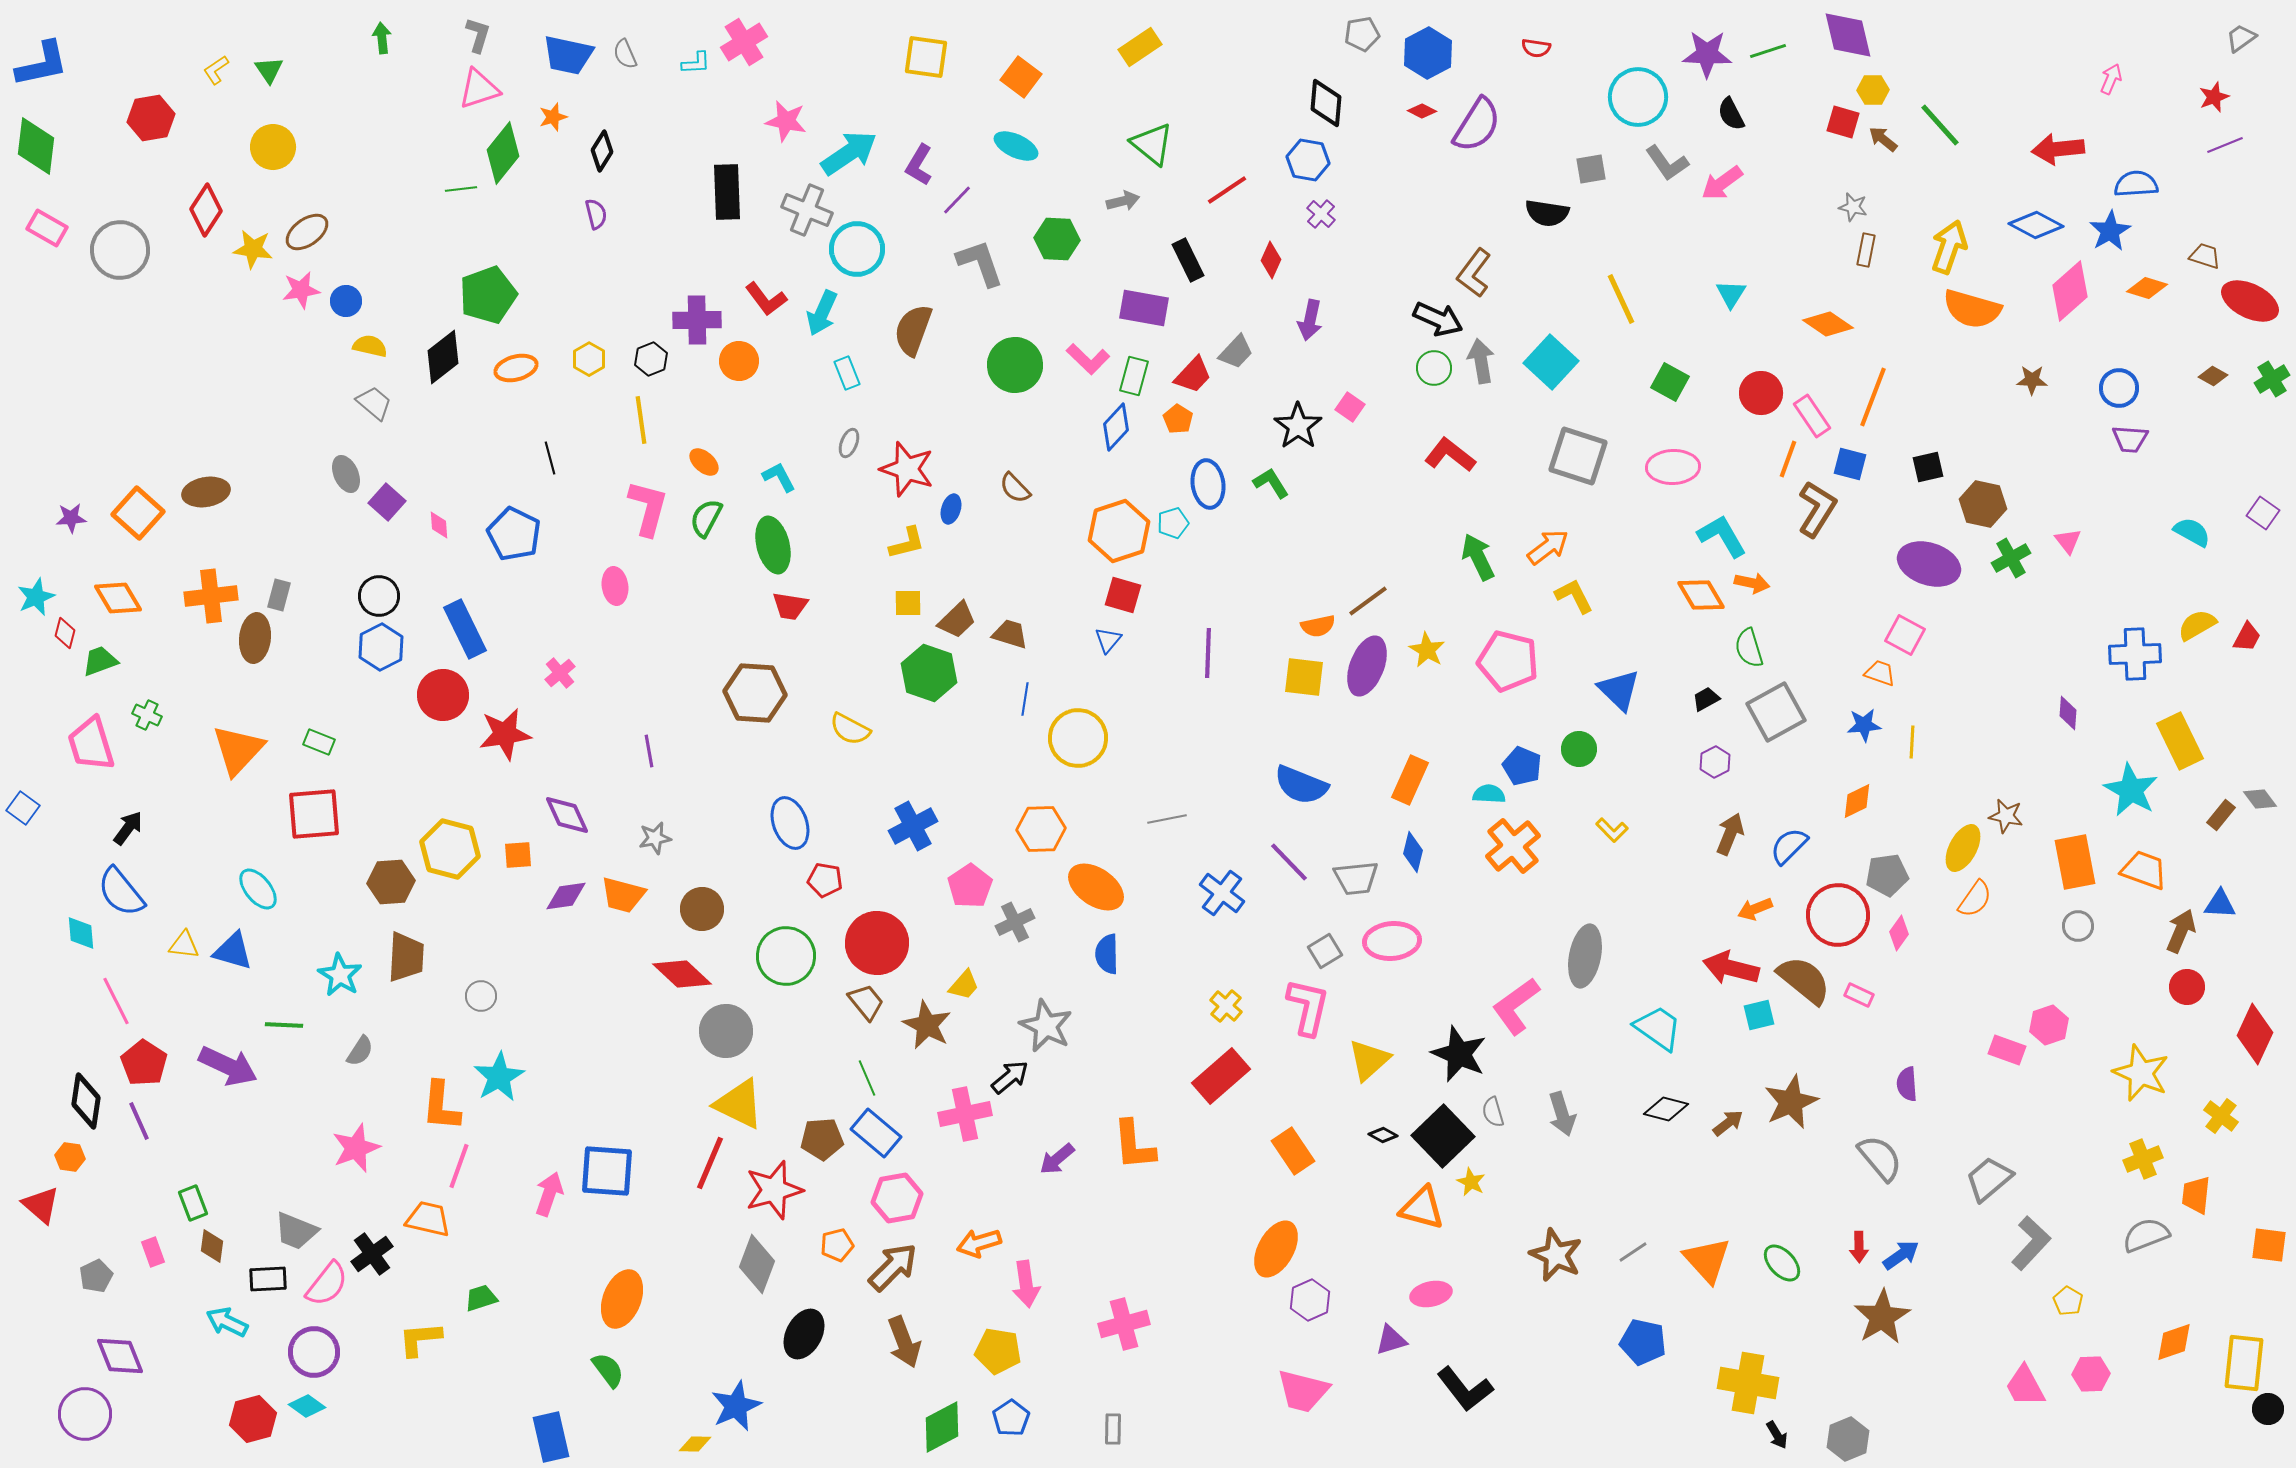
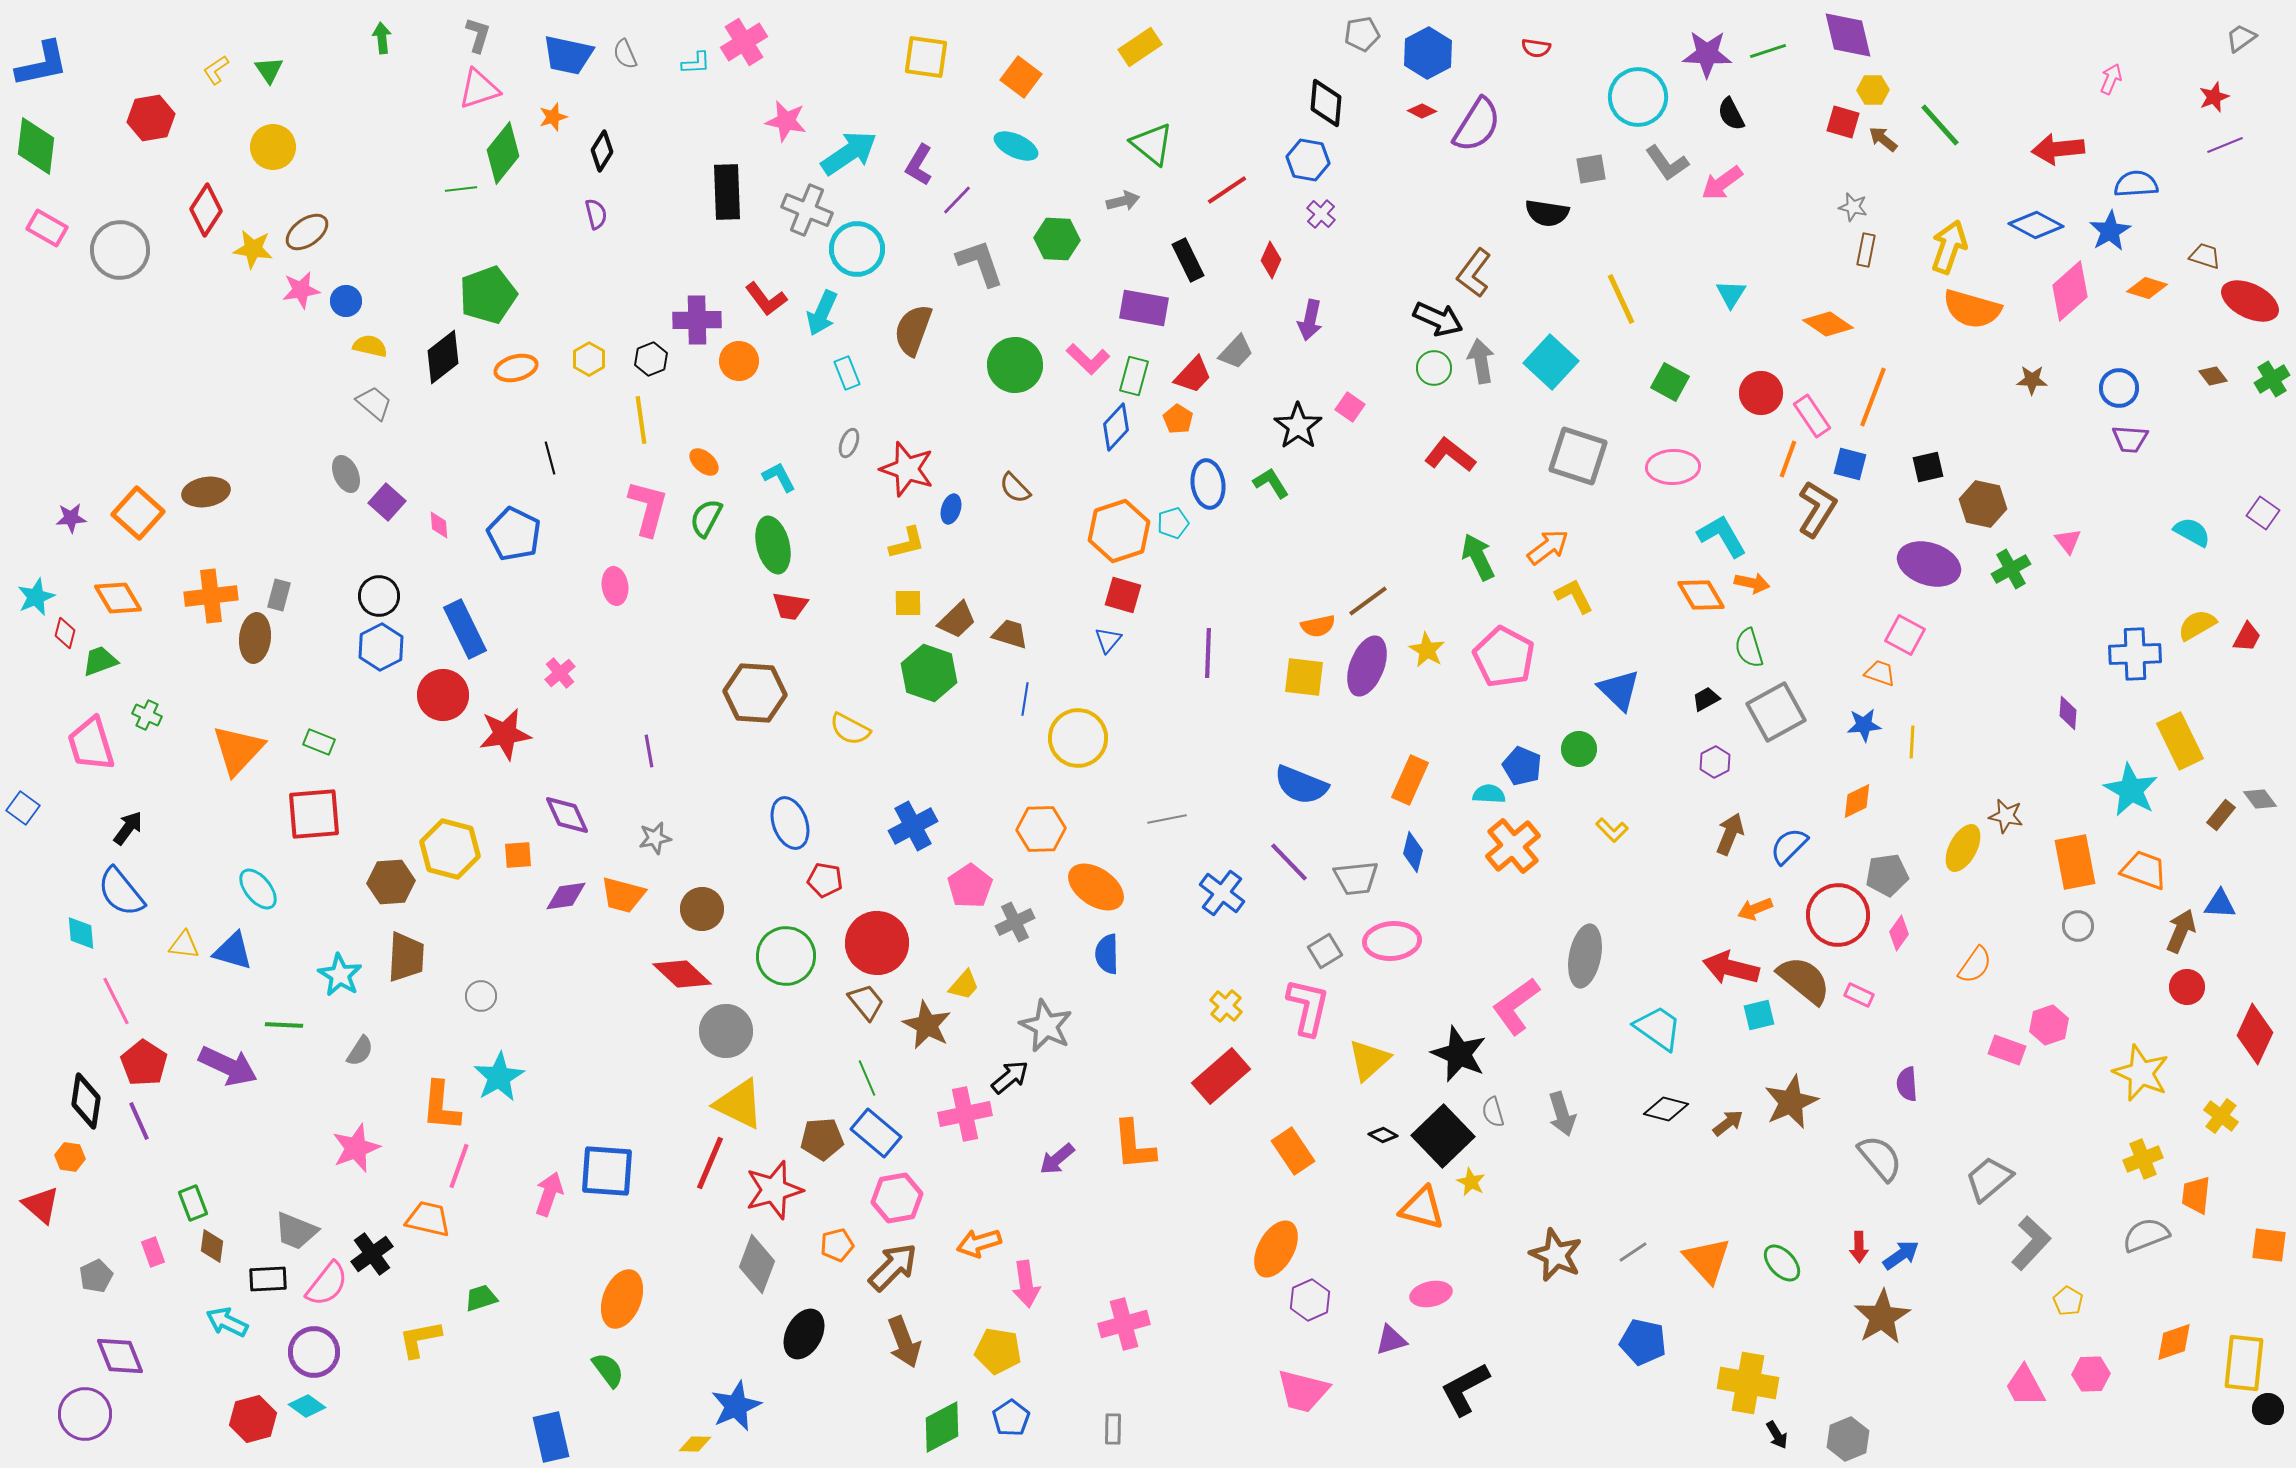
brown diamond at (2213, 376): rotated 24 degrees clockwise
green cross at (2011, 558): moved 11 px down
pink pentagon at (1508, 661): moved 4 px left, 4 px up; rotated 14 degrees clockwise
orange semicircle at (1975, 899): moved 66 px down
yellow L-shape at (420, 1339): rotated 6 degrees counterclockwise
black L-shape at (1465, 1389): rotated 100 degrees clockwise
